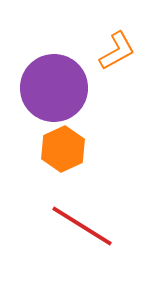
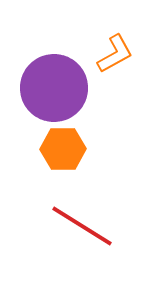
orange L-shape: moved 2 px left, 3 px down
orange hexagon: rotated 24 degrees clockwise
